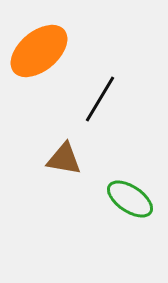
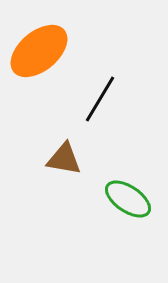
green ellipse: moved 2 px left
